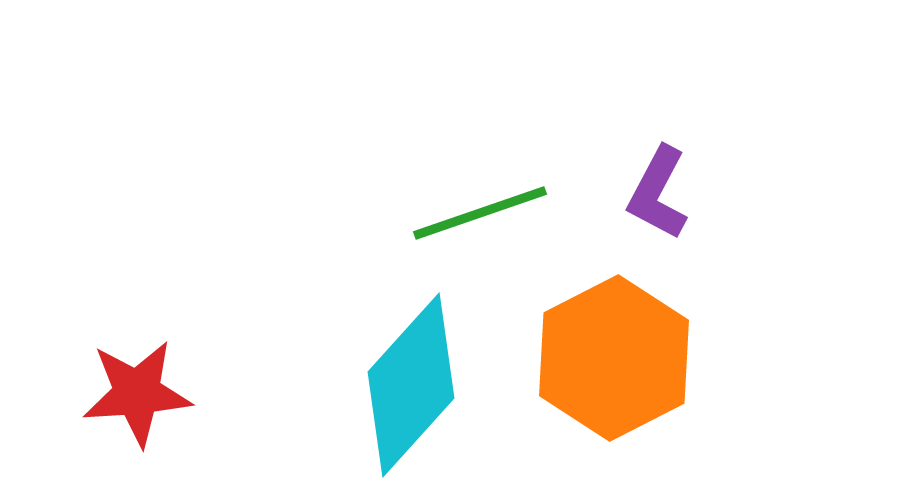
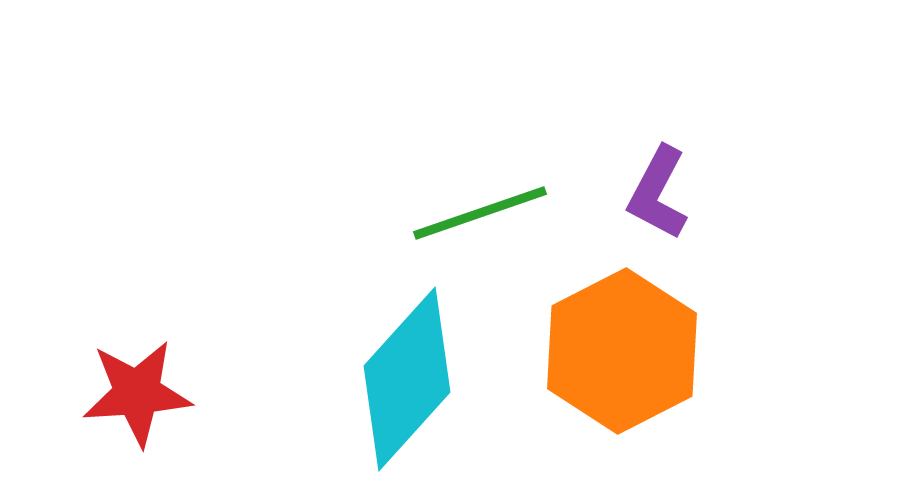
orange hexagon: moved 8 px right, 7 px up
cyan diamond: moved 4 px left, 6 px up
